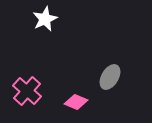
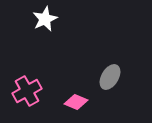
pink cross: rotated 20 degrees clockwise
